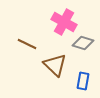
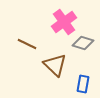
pink cross: rotated 25 degrees clockwise
blue rectangle: moved 3 px down
